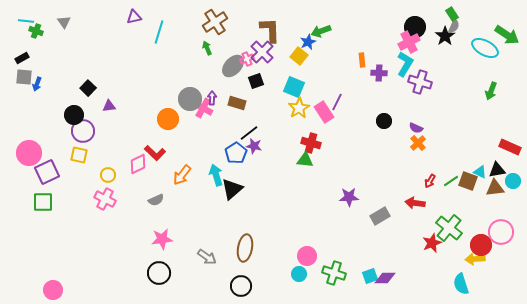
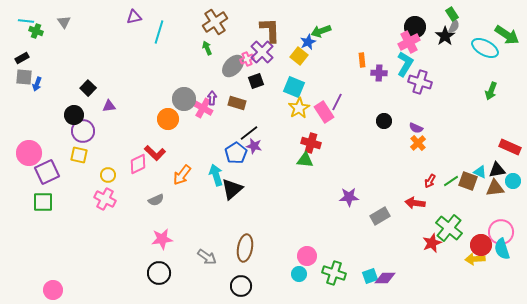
gray circle at (190, 99): moved 6 px left
cyan semicircle at (461, 284): moved 41 px right, 35 px up
